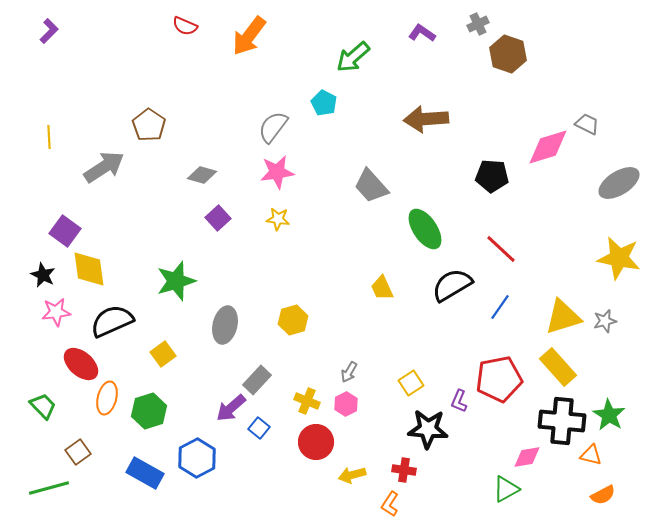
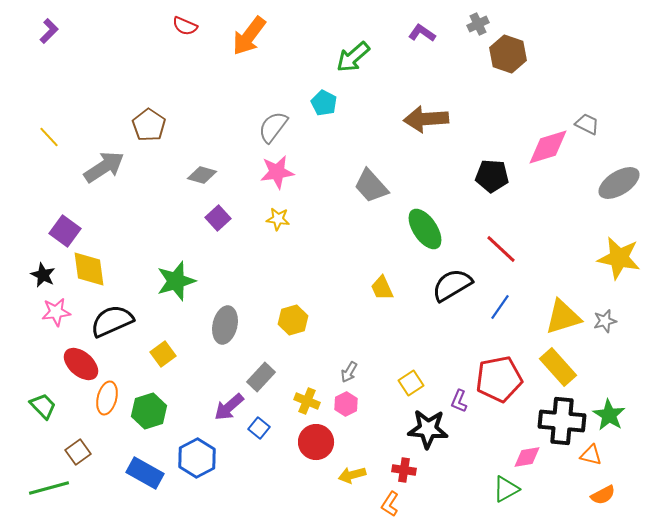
yellow line at (49, 137): rotated 40 degrees counterclockwise
gray rectangle at (257, 380): moved 4 px right, 3 px up
purple arrow at (231, 408): moved 2 px left, 1 px up
